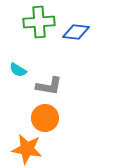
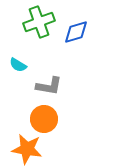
green cross: rotated 16 degrees counterclockwise
blue diamond: rotated 24 degrees counterclockwise
cyan semicircle: moved 5 px up
orange circle: moved 1 px left, 1 px down
